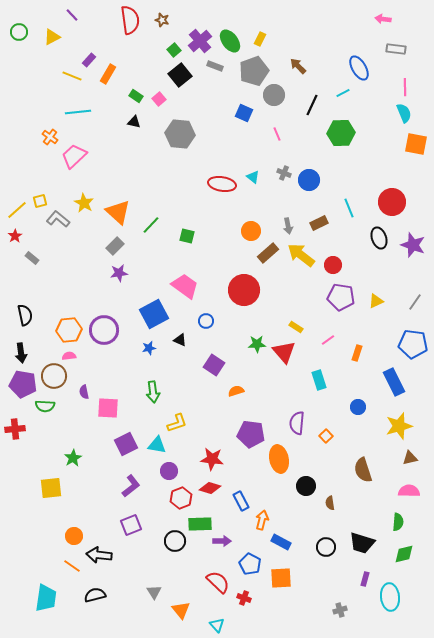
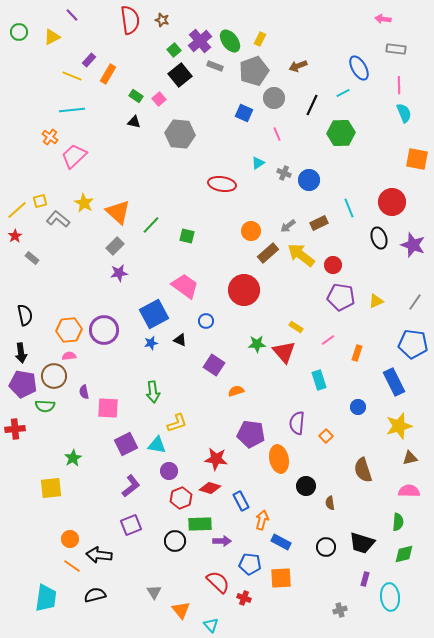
brown arrow at (298, 66): rotated 66 degrees counterclockwise
pink line at (405, 87): moved 6 px left, 2 px up
gray circle at (274, 95): moved 3 px down
cyan line at (78, 112): moved 6 px left, 2 px up
orange square at (416, 144): moved 1 px right, 15 px down
cyan triangle at (253, 177): moved 5 px right, 14 px up; rotated 48 degrees clockwise
gray arrow at (288, 226): rotated 63 degrees clockwise
blue star at (149, 348): moved 2 px right, 5 px up
red star at (212, 459): moved 4 px right
orange circle at (74, 536): moved 4 px left, 3 px down
blue pentagon at (250, 564): rotated 20 degrees counterclockwise
cyan triangle at (217, 625): moved 6 px left
